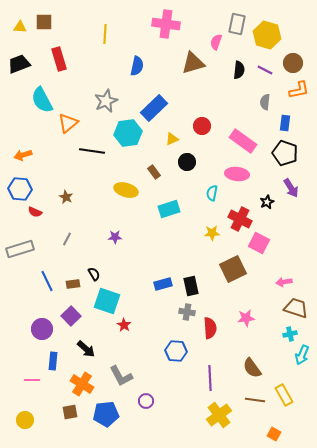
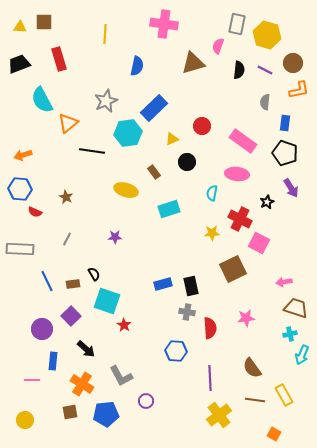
pink cross at (166, 24): moved 2 px left
pink semicircle at (216, 42): moved 2 px right, 4 px down
gray rectangle at (20, 249): rotated 20 degrees clockwise
